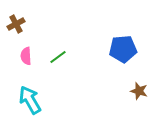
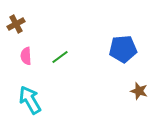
green line: moved 2 px right
